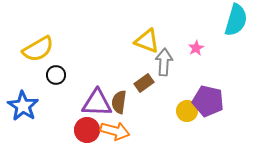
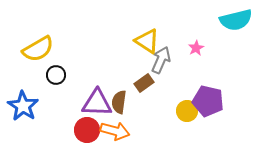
cyan semicircle: rotated 60 degrees clockwise
yellow triangle: rotated 12 degrees clockwise
gray arrow: moved 3 px left, 2 px up; rotated 20 degrees clockwise
